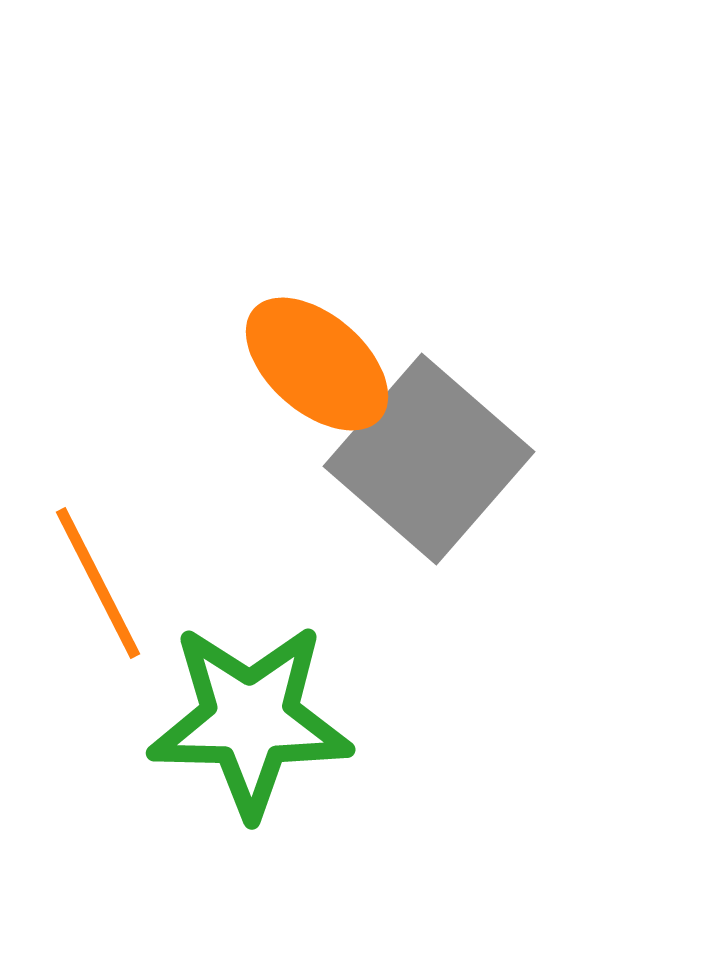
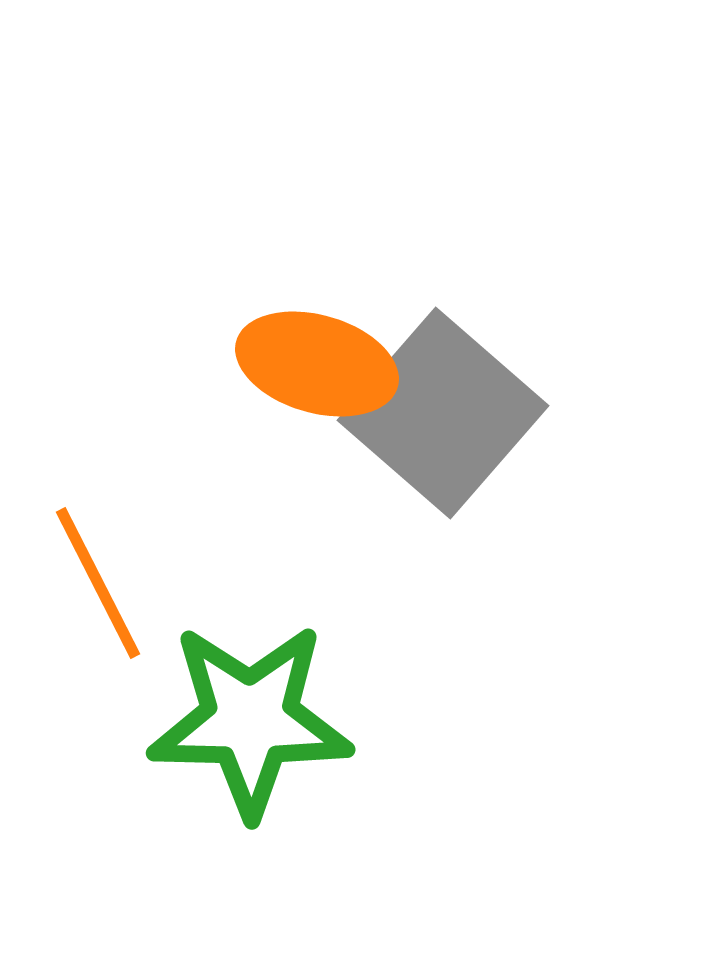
orange ellipse: rotated 25 degrees counterclockwise
gray square: moved 14 px right, 46 px up
